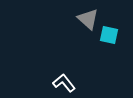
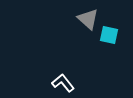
white L-shape: moved 1 px left
